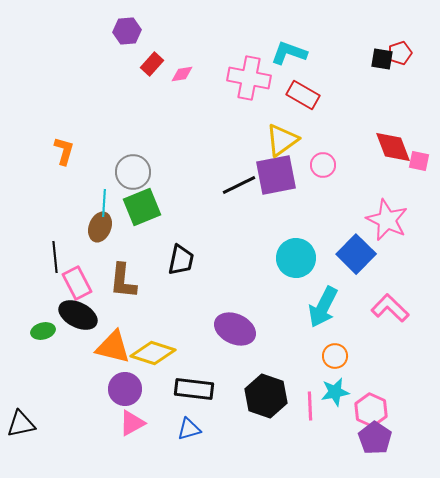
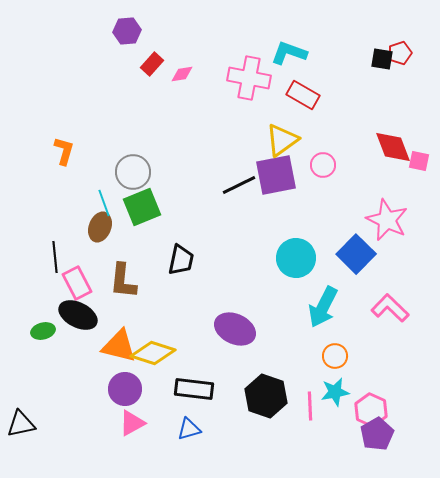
cyan line at (104, 203): rotated 24 degrees counterclockwise
orange triangle at (113, 347): moved 6 px right, 1 px up
purple pentagon at (375, 438): moved 2 px right, 4 px up; rotated 8 degrees clockwise
